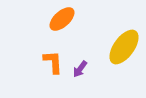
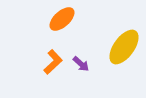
orange L-shape: rotated 50 degrees clockwise
purple arrow: moved 1 px right, 5 px up; rotated 84 degrees counterclockwise
